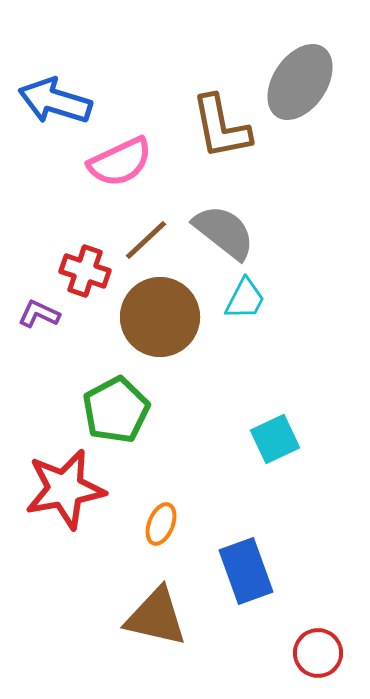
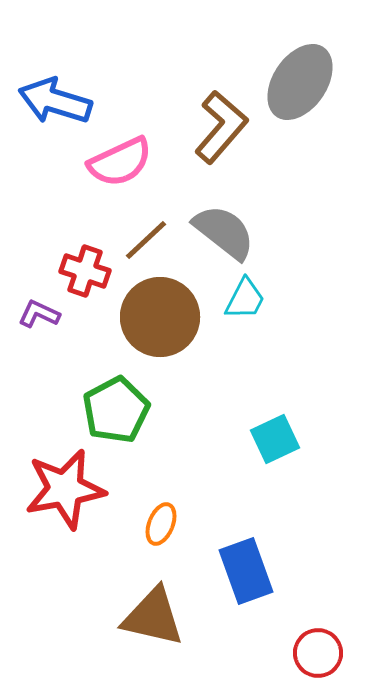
brown L-shape: rotated 128 degrees counterclockwise
brown triangle: moved 3 px left
